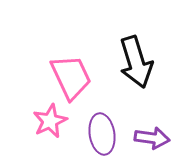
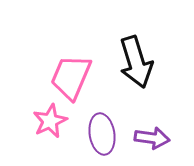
pink trapezoid: rotated 132 degrees counterclockwise
